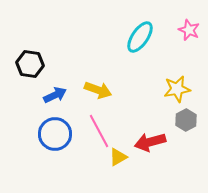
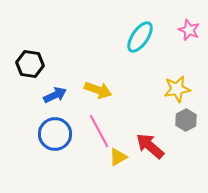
red arrow: moved 4 px down; rotated 56 degrees clockwise
